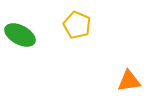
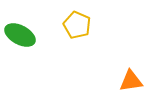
orange triangle: moved 2 px right
